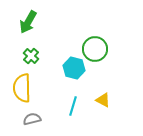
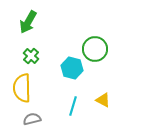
cyan hexagon: moved 2 px left
